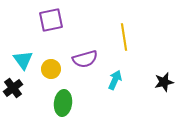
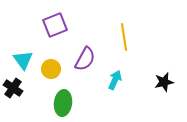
purple square: moved 4 px right, 5 px down; rotated 10 degrees counterclockwise
purple semicircle: rotated 45 degrees counterclockwise
black cross: rotated 18 degrees counterclockwise
